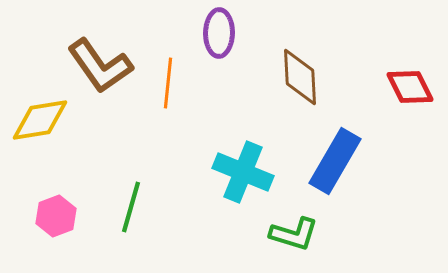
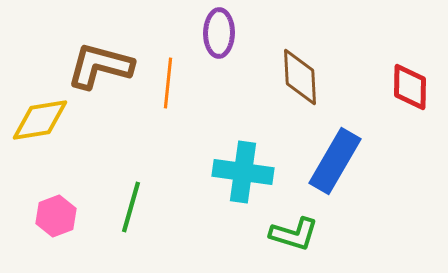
brown L-shape: rotated 140 degrees clockwise
red diamond: rotated 27 degrees clockwise
cyan cross: rotated 14 degrees counterclockwise
